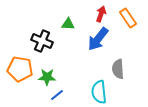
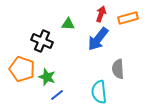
orange rectangle: rotated 72 degrees counterclockwise
orange pentagon: moved 2 px right; rotated 10 degrees clockwise
green star: rotated 18 degrees clockwise
